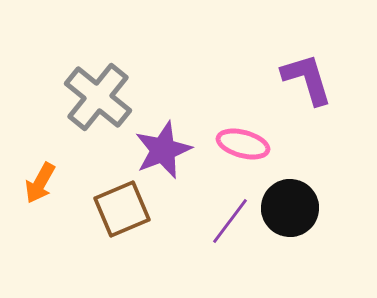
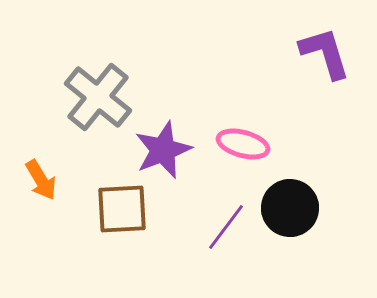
purple L-shape: moved 18 px right, 26 px up
orange arrow: moved 1 px right, 3 px up; rotated 60 degrees counterclockwise
brown square: rotated 20 degrees clockwise
purple line: moved 4 px left, 6 px down
